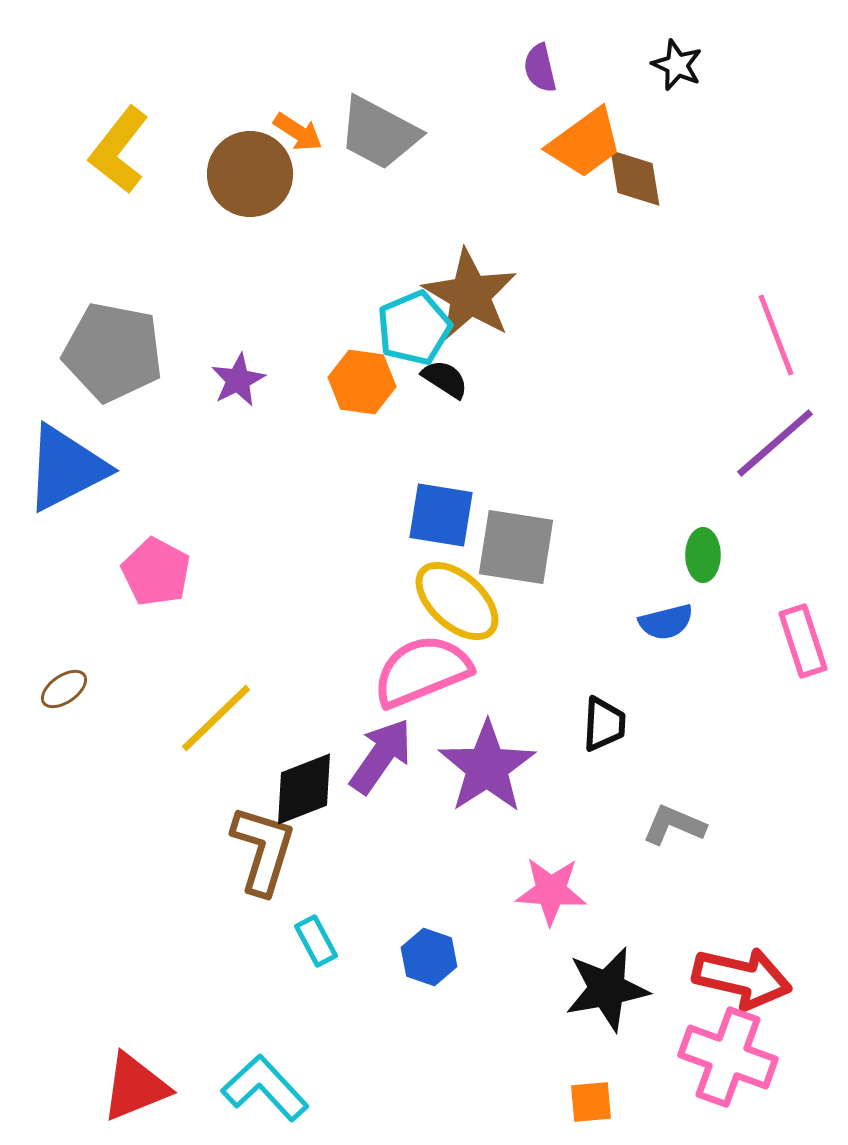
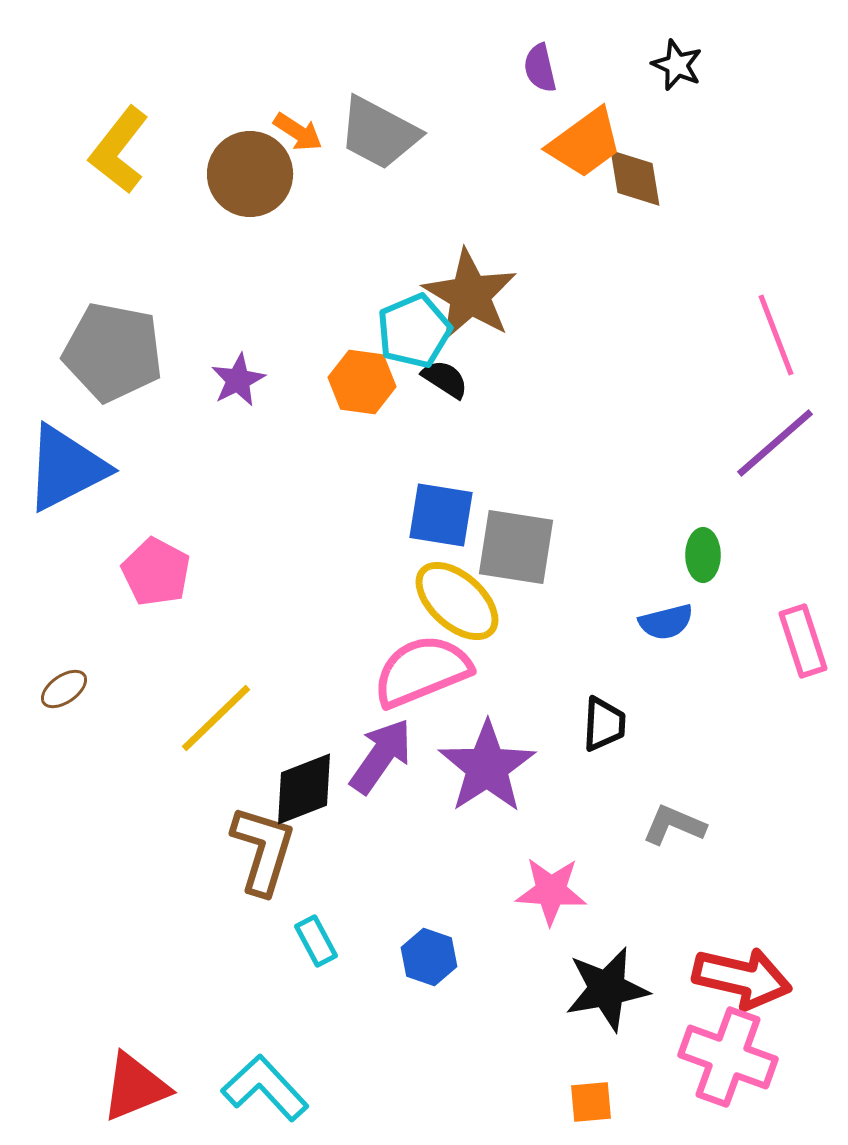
cyan pentagon at (414, 328): moved 3 px down
